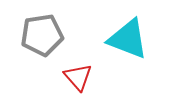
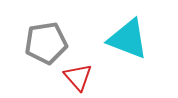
gray pentagon: moved 4 px right, 8 px down
